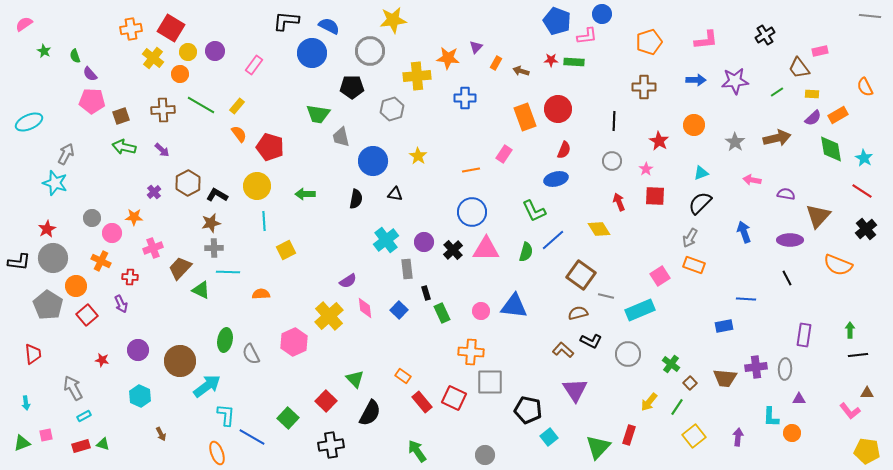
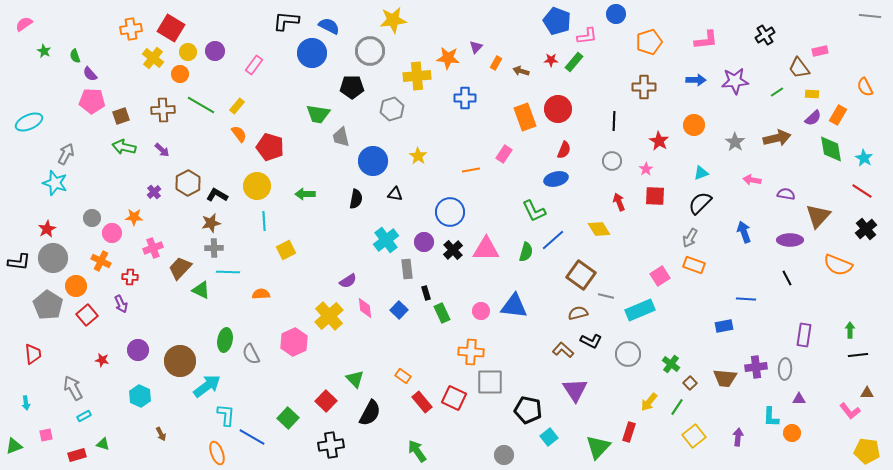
blue circle at (602, 14): moved 14 px right
green rectangle at (574, 62): rotated 54 degrees counterclockwise
orange rectangle at (838, 115): rotated 30 degrees counterclockwise
blue circle at (472, 212): moved 22 px left
red rectangle at (629, 435): moved 3 px up
green triangle at (22, 443): moved 8 px left, 3 px down
red rectangle at (81, 446): moved 4 px left, 9 px down
gray circle at (485, 455): moved 19 px right
